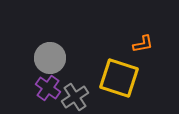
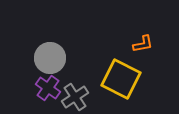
yellow square: moved 2 px right, 1 px down; rotated 9 degrees clockwise
